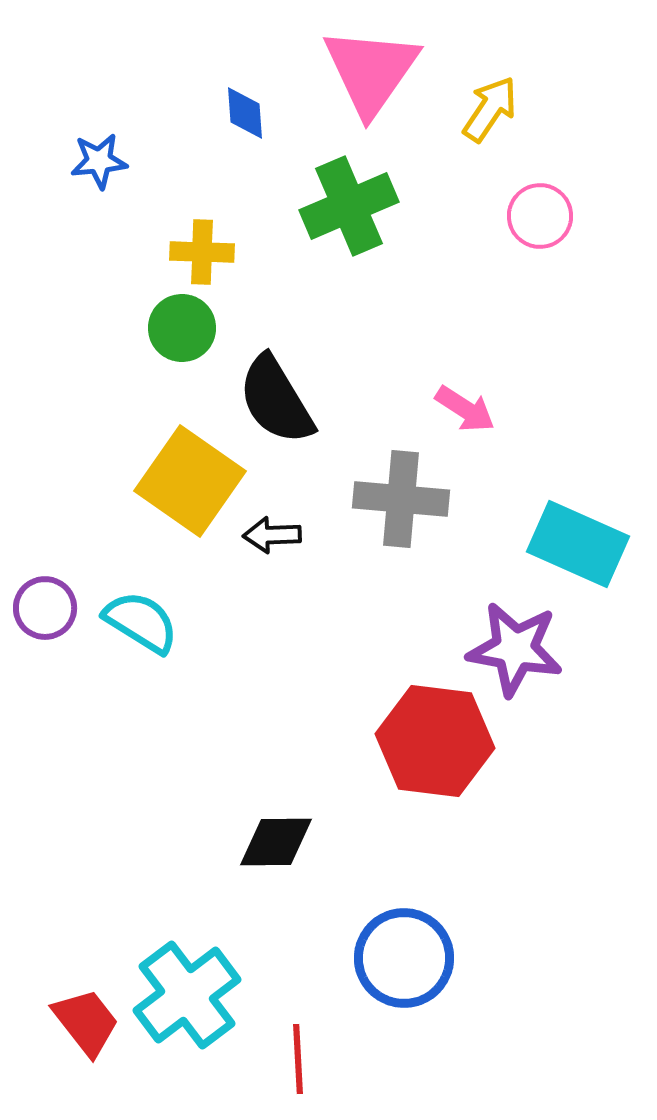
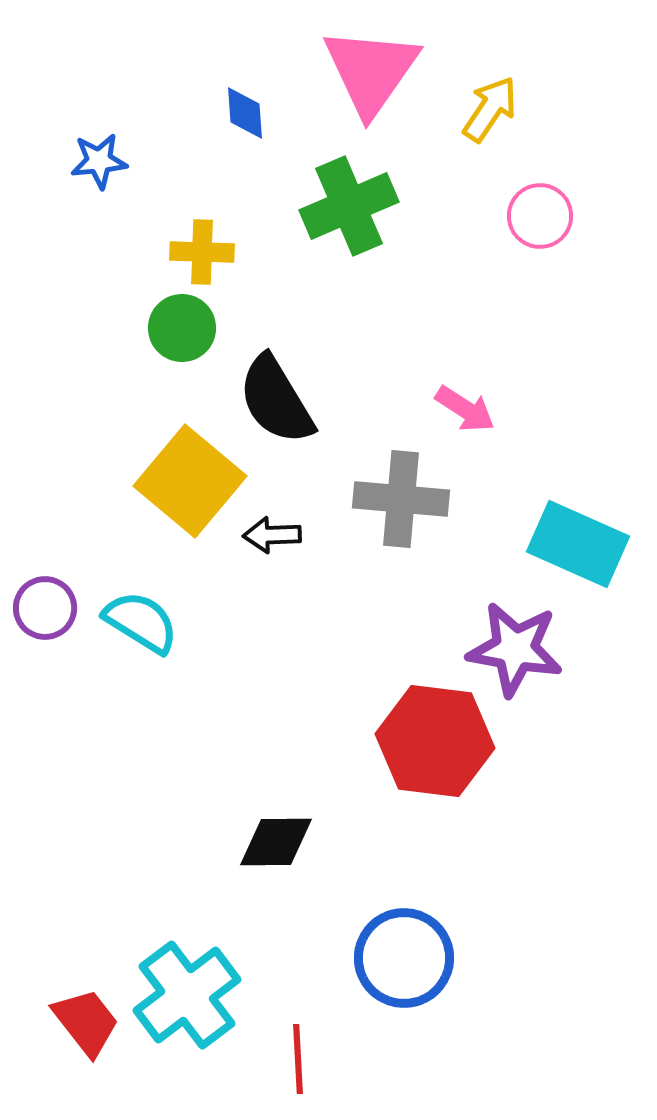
yellow square: rotated 5 degrees clockwise
